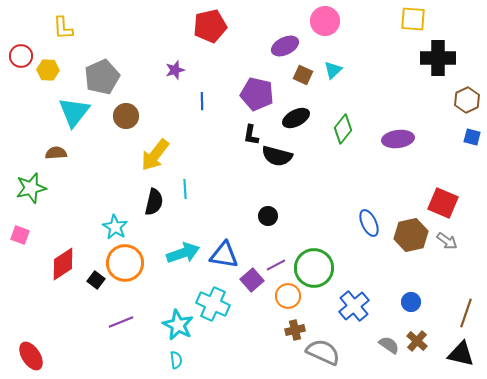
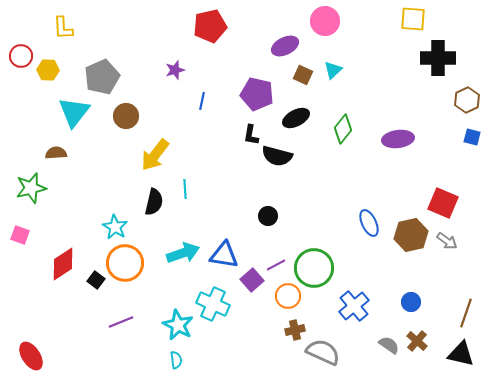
blue line at (202, 101): rotated 12 degrees clockwise
